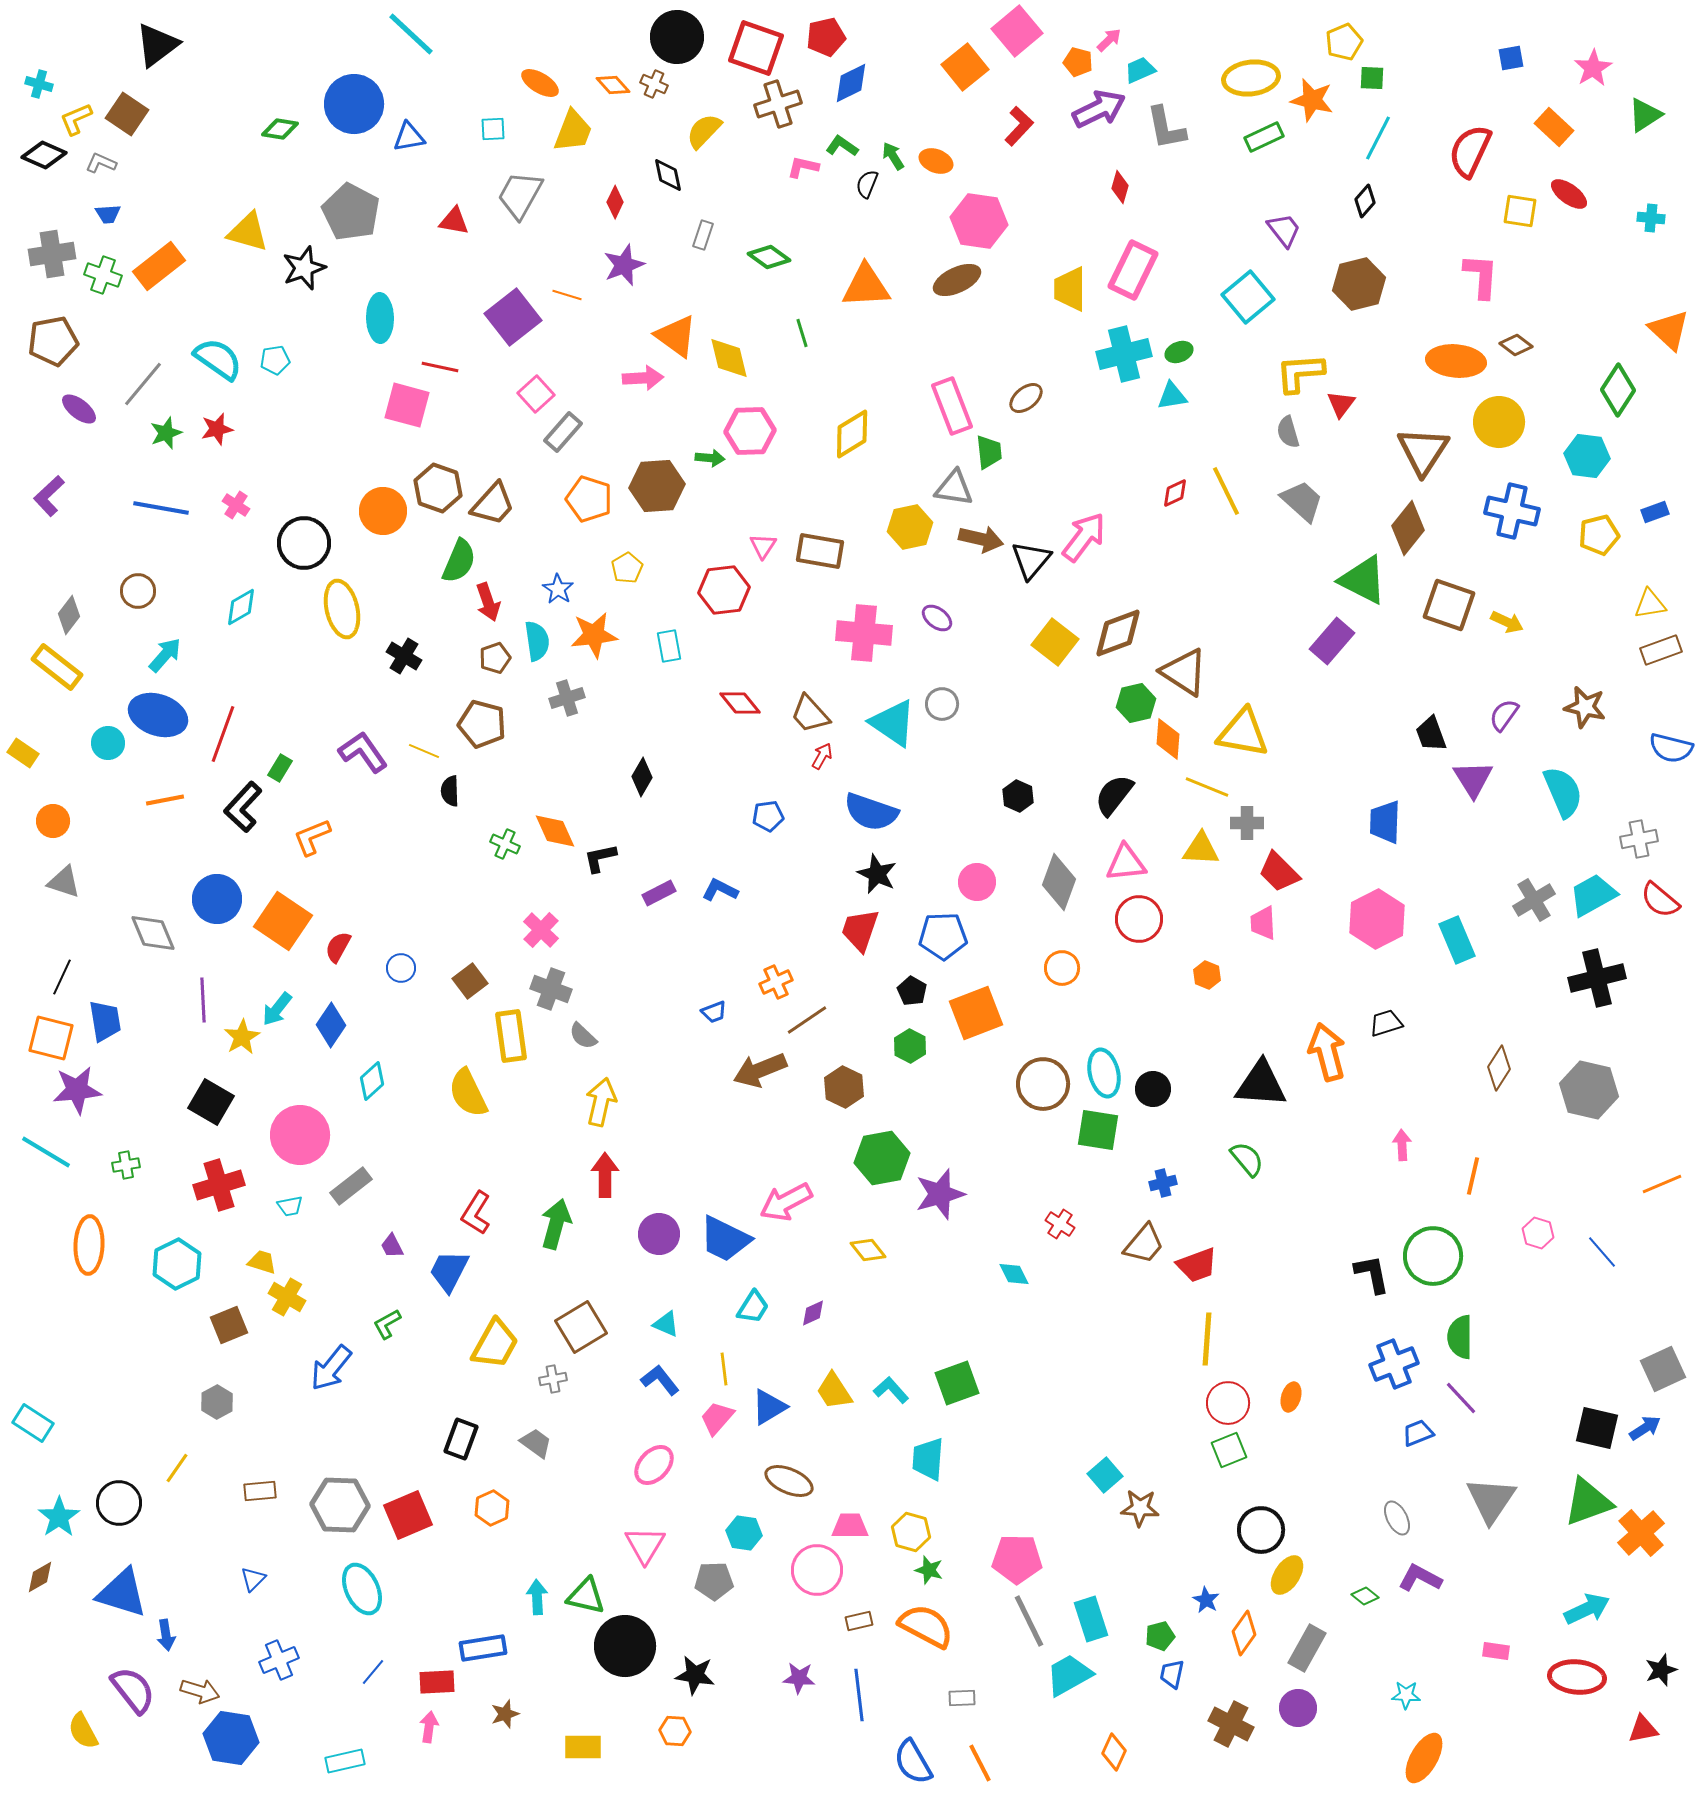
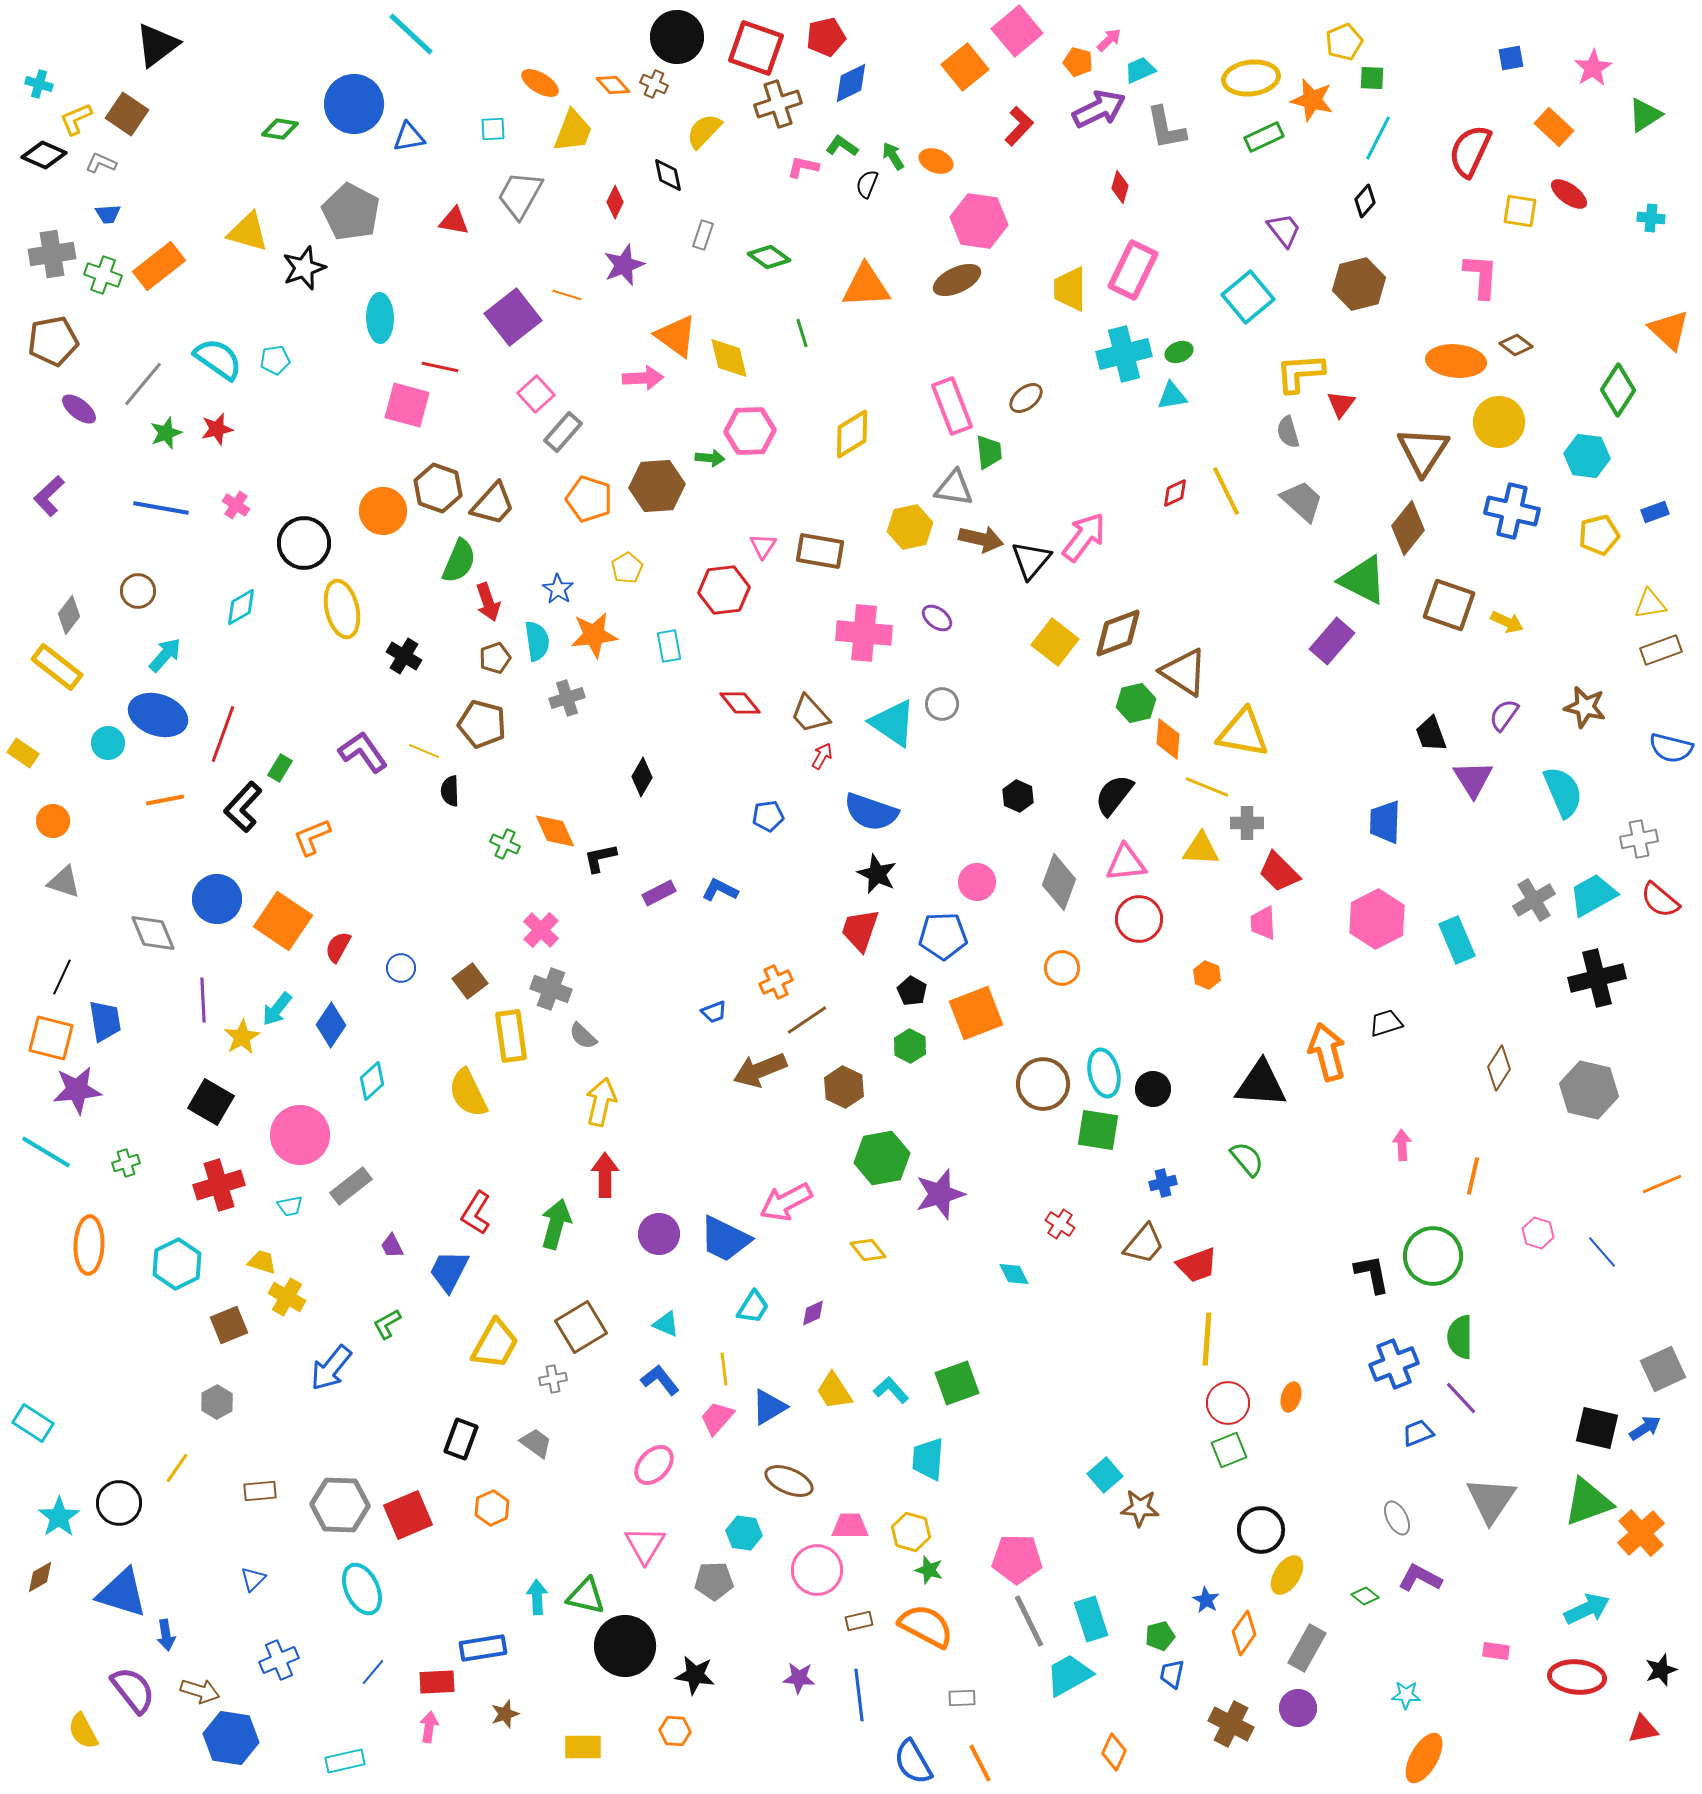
green cross at (126, 1165): moved 2 px up; rotated 8 degrees counterclockwise
